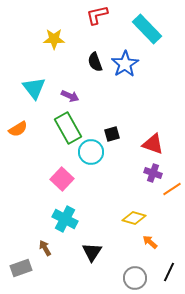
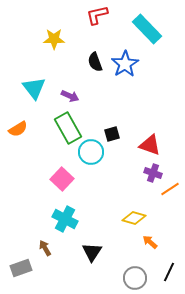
red triangle: moved 3 px left, 1 px down
orange line: moved 2 px left
